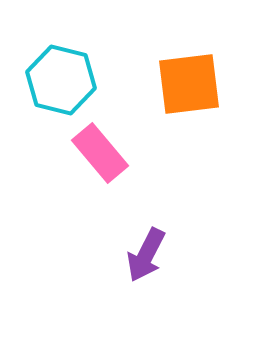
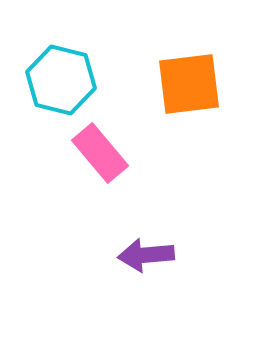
purple arrow: rotated 58 degrees clockwise
